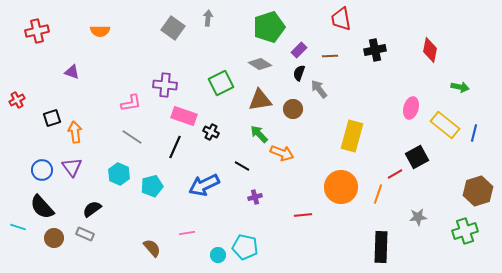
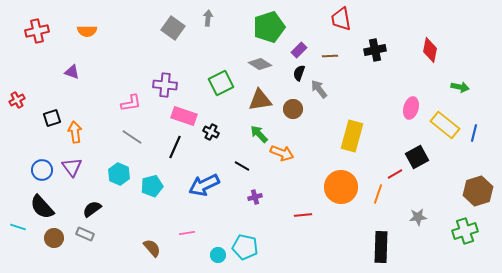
orange semicircle at (100, 31): moved 13 px left
